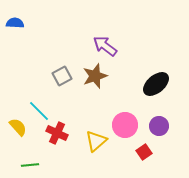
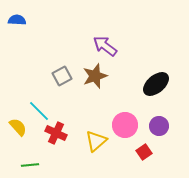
blue semicircle: moved 2 px right, 3 px up
red cross: moved 1 px left
